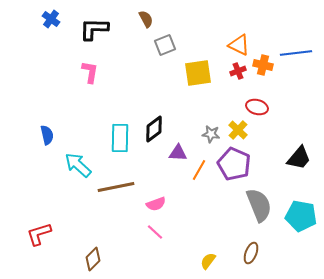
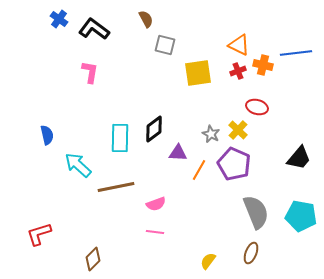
blue cross: moved 8 px right
black L-shape: rotated 36 degrees clockwise
gray square: rotated 35 degrees clockwise
gray star: rotated 18 degrees clockwise
gray semicircle: moved 3 px left, 7 px down
pink line: rotated 36 degrees counterclockwise
